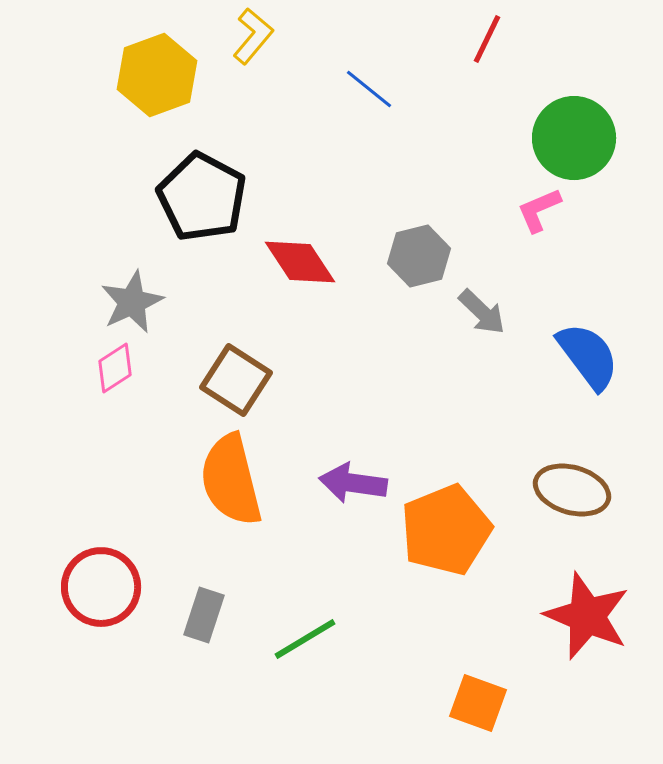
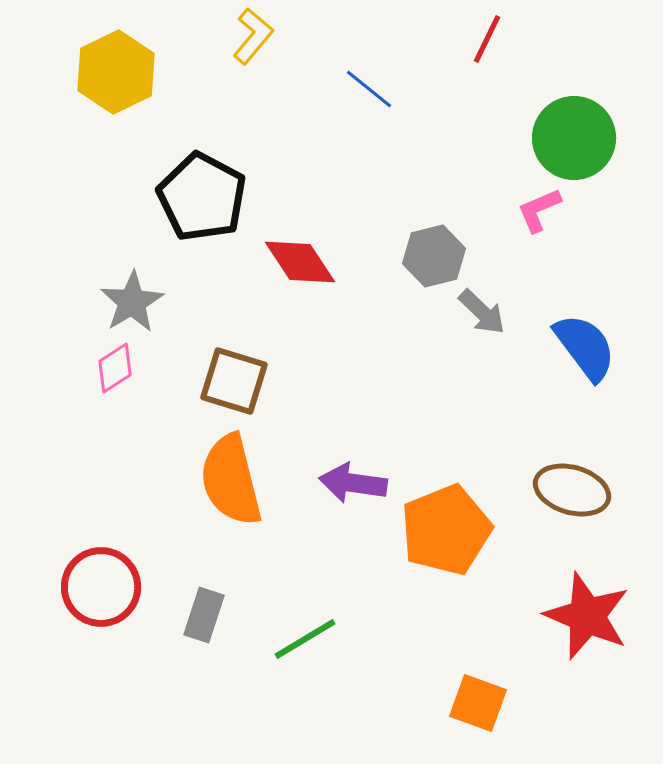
yellow hexagon: moved 41 px left, 3 px up; rotated 6 degrees counterclockwise
gray hexagon: moved 15 px right
gray star: rotated 6 degrees counterclockwise
blue semicircle: moved 3 px left, 9 px up
brown square: moved 2 px left, 1 px down; rotated 16 degrees counterclockwise
